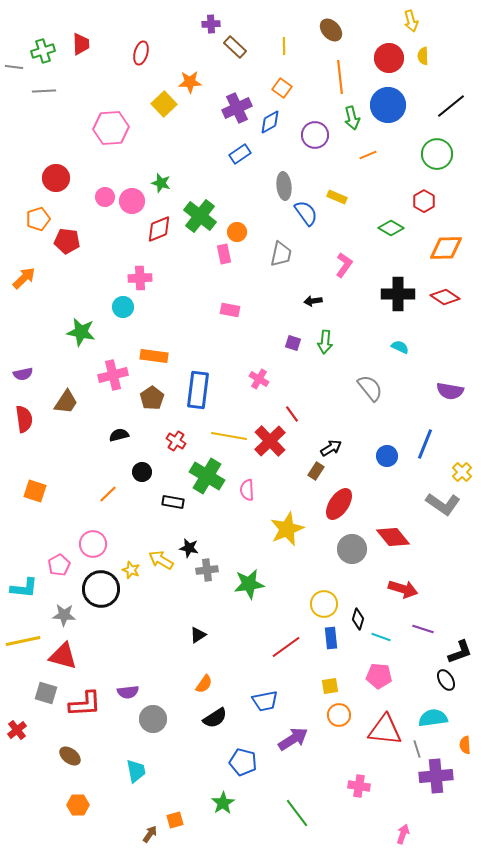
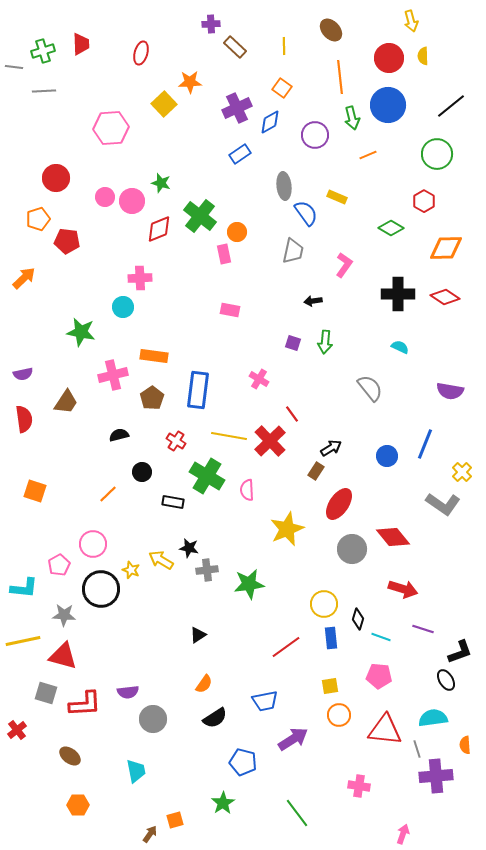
gray trapezoid at (281, 254): moved 12 px right, 3 px up
